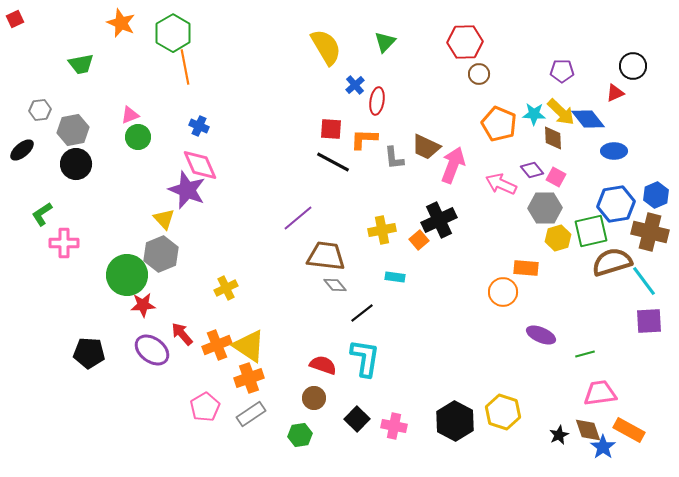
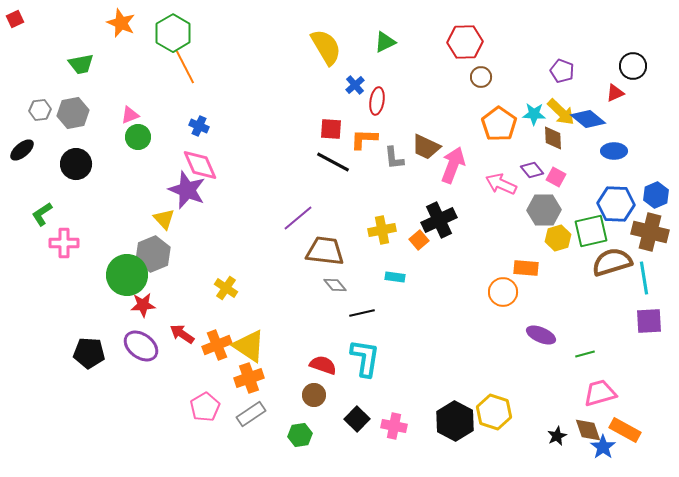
green triangle at (385, 42): rotated 20 degrees clockwise
orange line at (185, 67): rotated 16 degrees counterclockwise
purple pentagon at (562, 71): rotated 20 degrees clockwise
brown circle at (479, 74): moved 2 px right, 3 px down
blue diamond at (588, 119): rotated 12 degrees counterclockwise
orange pentagon at (499, 124): rotated 12 degrees clockwise
gray hexagon at (73, 130): moved 17 px up
blue hexagon at (616, 204): rotated 12 degrees clockwise
gray hexagon at (545, 208): moved 1 px left, 2 px down
gray hexagon at (161, 254): moved 8 px left
brown trapezoid at (326, 256): moved 1 px left, 5 px up
cyan line at (644, 281): moved 3 px up; rotated 28 degrees clockwise
yellow cross at (226, 288): rotated 30 degrees counterclockwise
black line at (362, 313): rotated 25 degrees clockwise
red arrow at (182, 334): rotated 15 degrees counterclockwise
purple ellipse at (152, 350): moved 11 px left, 4 px up
pink trapezoid at (600, 393): rotated 8 degrees counterclockwise
brown circle at (314, 398): moved 3 px up
yellow hexagon at (503, 412): moved 9 px left
orange rectangle at (629, 430): moved 4 px left
black star at (559, 435): moved 2 px left, 1 px down
